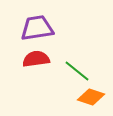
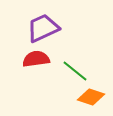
purple trapezoid: moved 6 px right; rotated 16 degrees counterclockwise
green line: moved 2 px left
